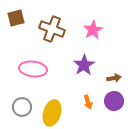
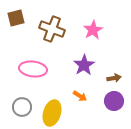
orange arrow: moved 8 px left, 6 px up; rotated 40 degrees counterclockwise
